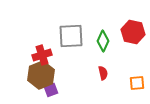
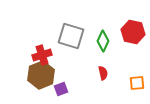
gray square: rotated 20 degrees clockwise
purple square: moved 10 px right, 1 px up
